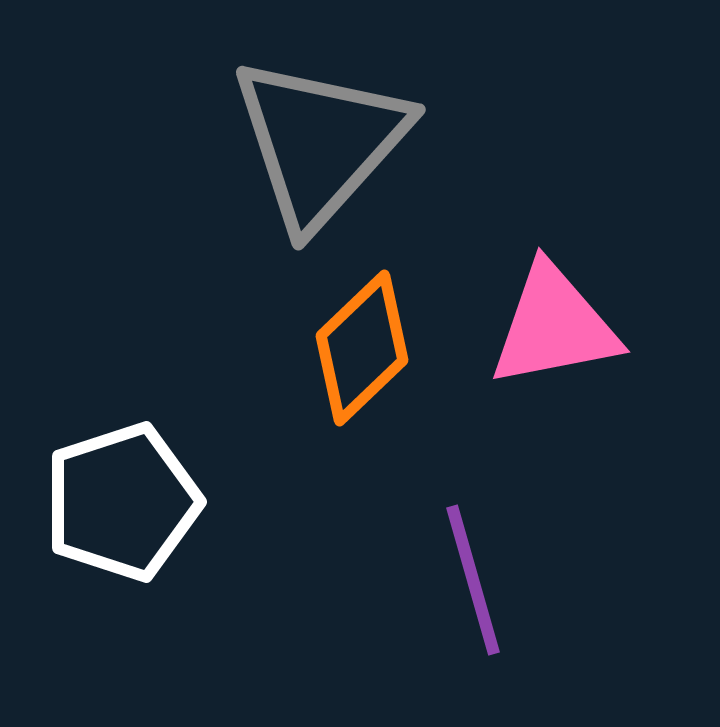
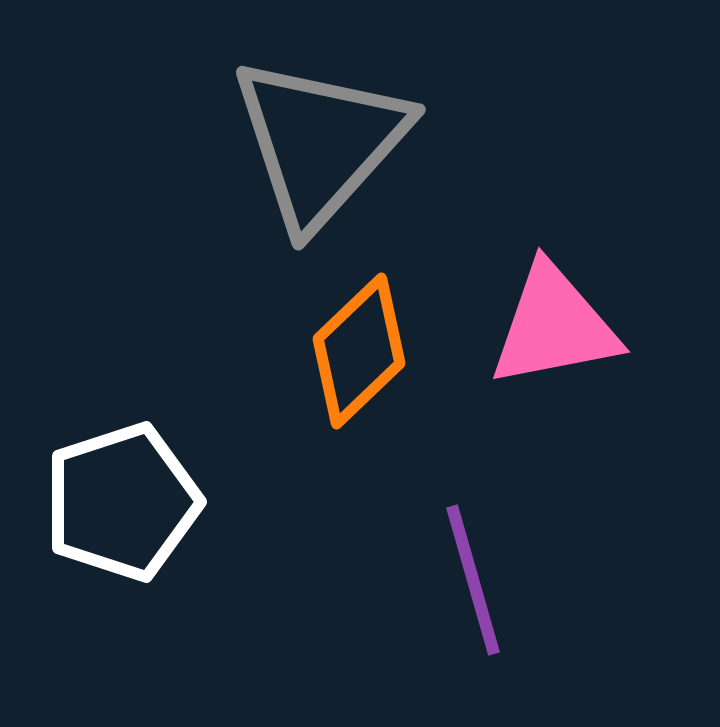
orange diamond: moved 3 px left, 3 px down
